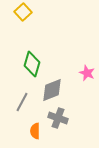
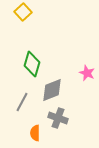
orange semicircle: moved 2 px down
